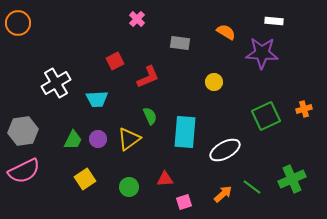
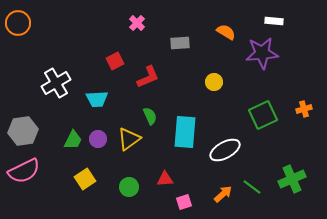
pink cross: moved 4 px down
gray rectangle: rotated 12 degrees counterclockwise
purple star: rotated 8 degrees counterclockwise
green square: moved 3 px left, 1 px up
